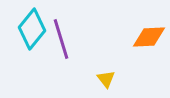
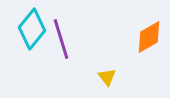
orange diamond: rotated 28 degrees counterclockwise
yellow triangle: moved 1 px right, 2 px up
